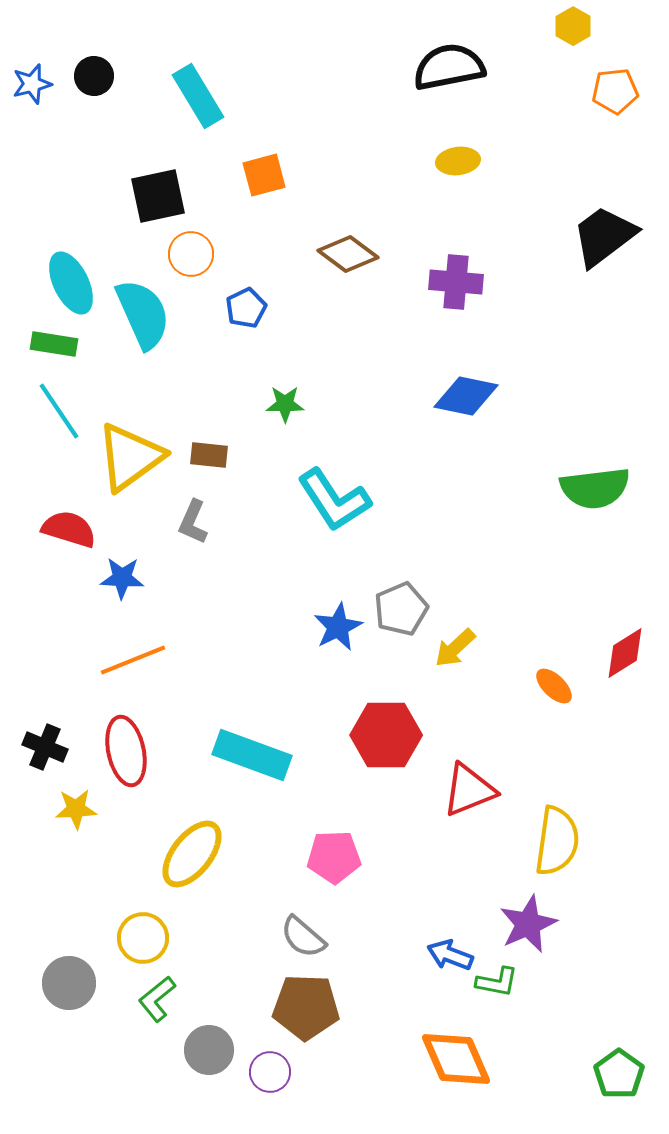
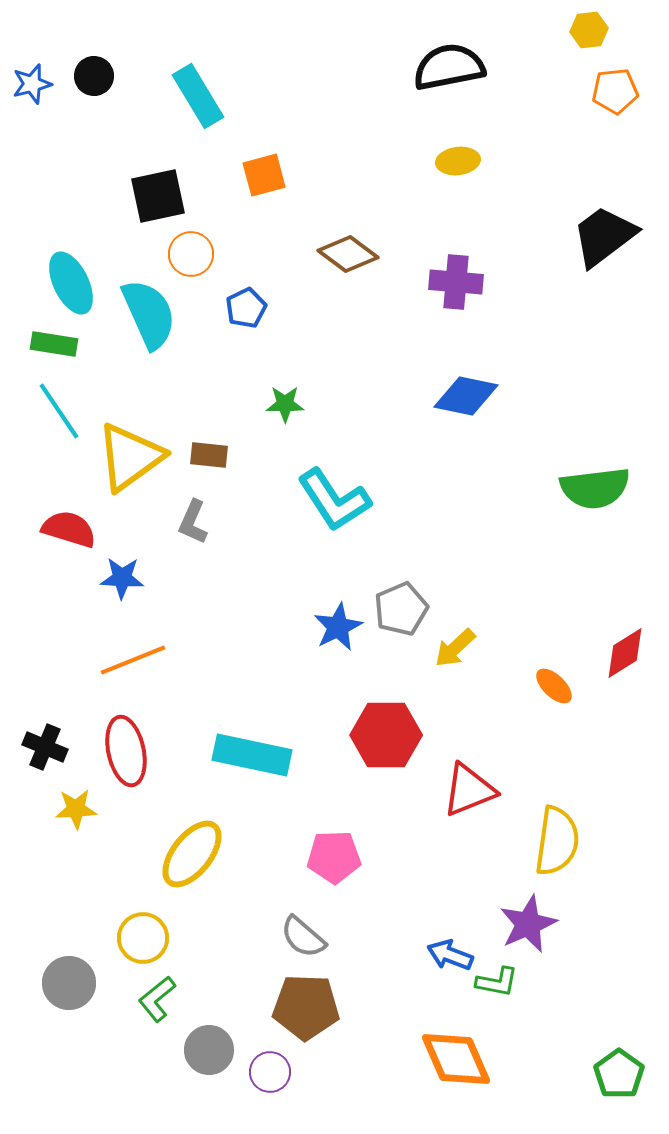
yellow hexagon at (573, 26): moved 16 px right, 4 px down; rotated 24 degrees clockwise
cyan semicircle at (143, 314): moved 6 px right
cyan rectangle at (252, 755): rotated 8 degrees counterclockwise
